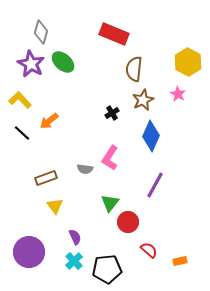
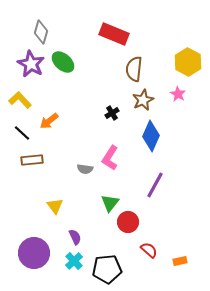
brown rectangle: moved 14 px left, 18 px up; rotated 15 degrees clockwise
purple circle: moved 5 px right, 1 px down
